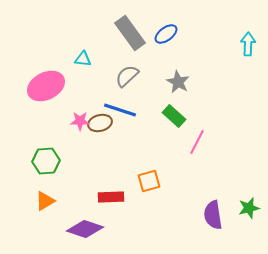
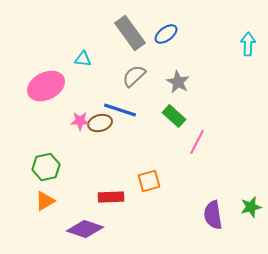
gray semicircle: moved 7 px right
green hexagon: moved 6 px down; rotated 8 degrees counterclockwise
green star: moved 2 px right, 1 px up
